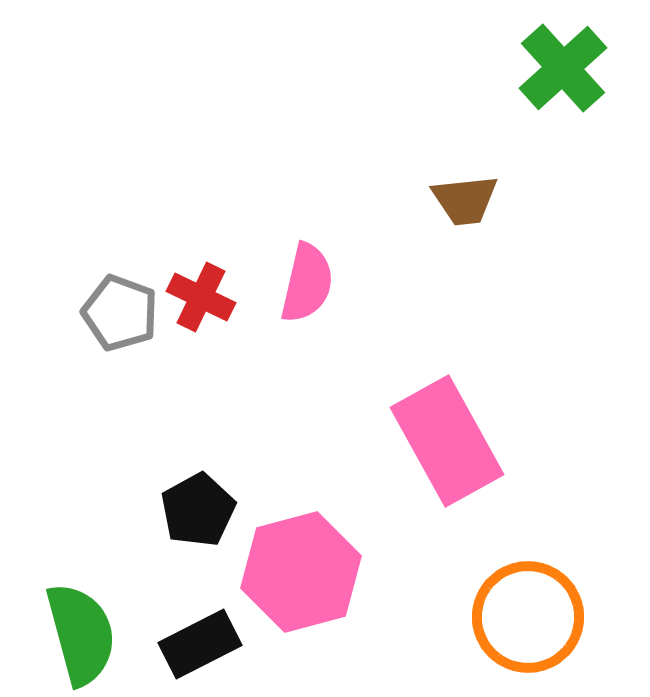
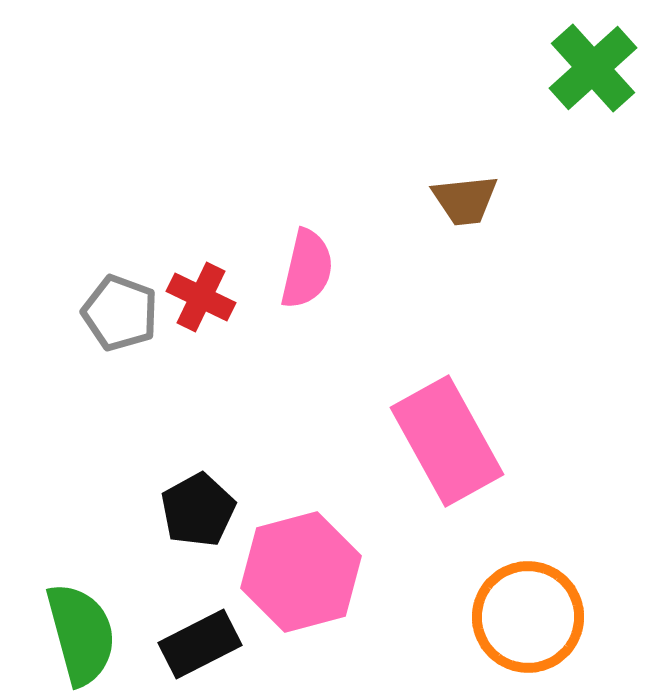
green cross: moved 30 px right
pink semicircle: moved 14 px up
